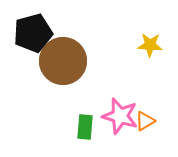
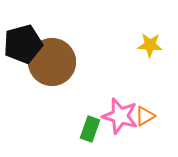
black pentagon: moved 10 px left, 11 px down
brown circle: moved 11 px left, 1 px down
orange triangle: moved 5 px up
green rectangle: moved 5 px right, 2 px down; rotated 15 degrees clockwise
